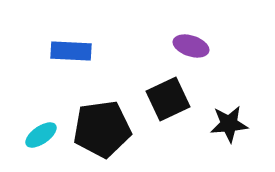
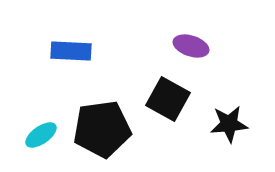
black square: rotated 36 degrees counterclockwise
